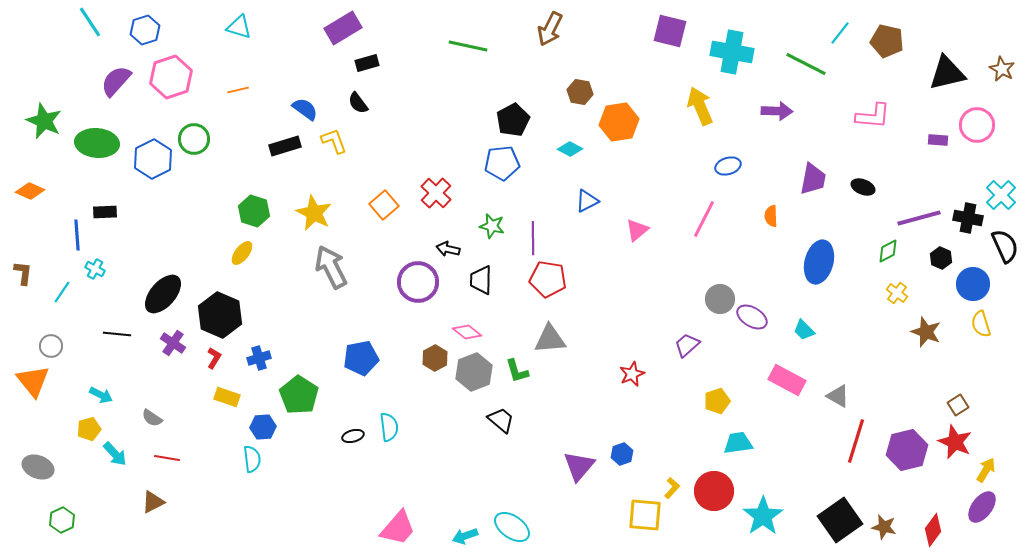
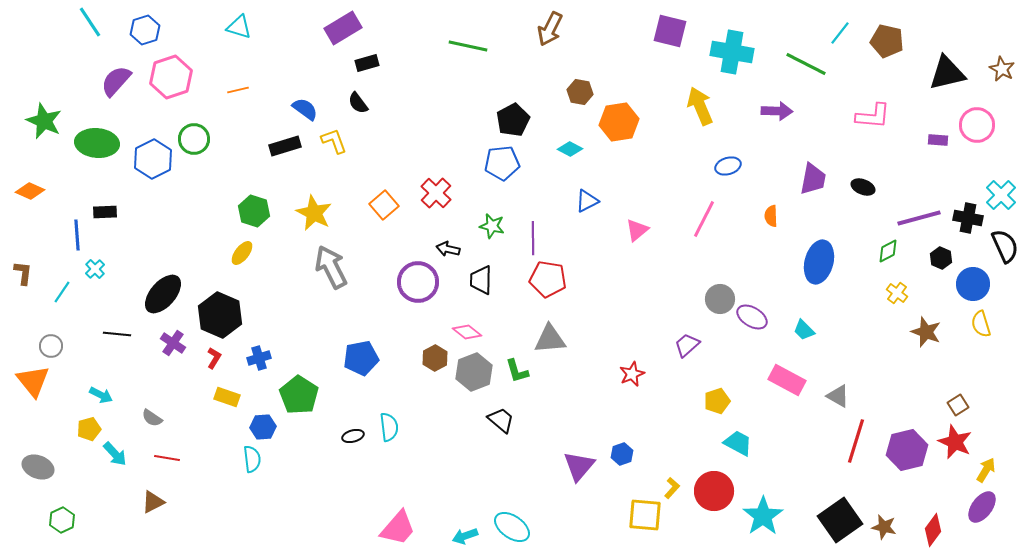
cyan cross at (95, 269): rotated 18 degrees clockwise
cyan trapezoid at (738, 443): rotated 36 degrees clockwise
